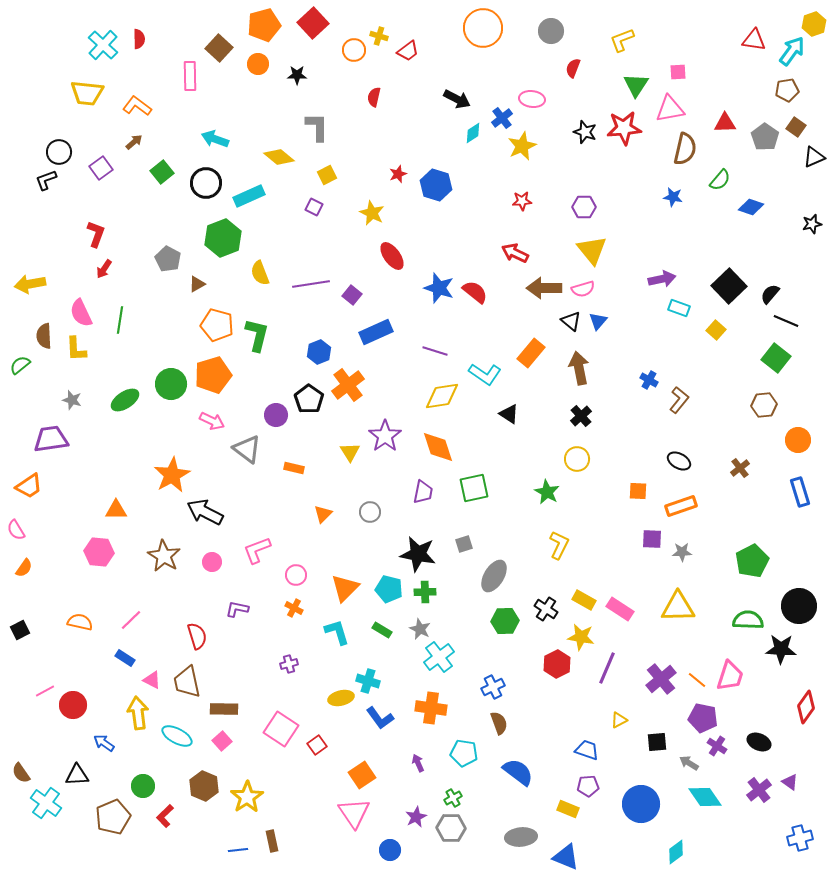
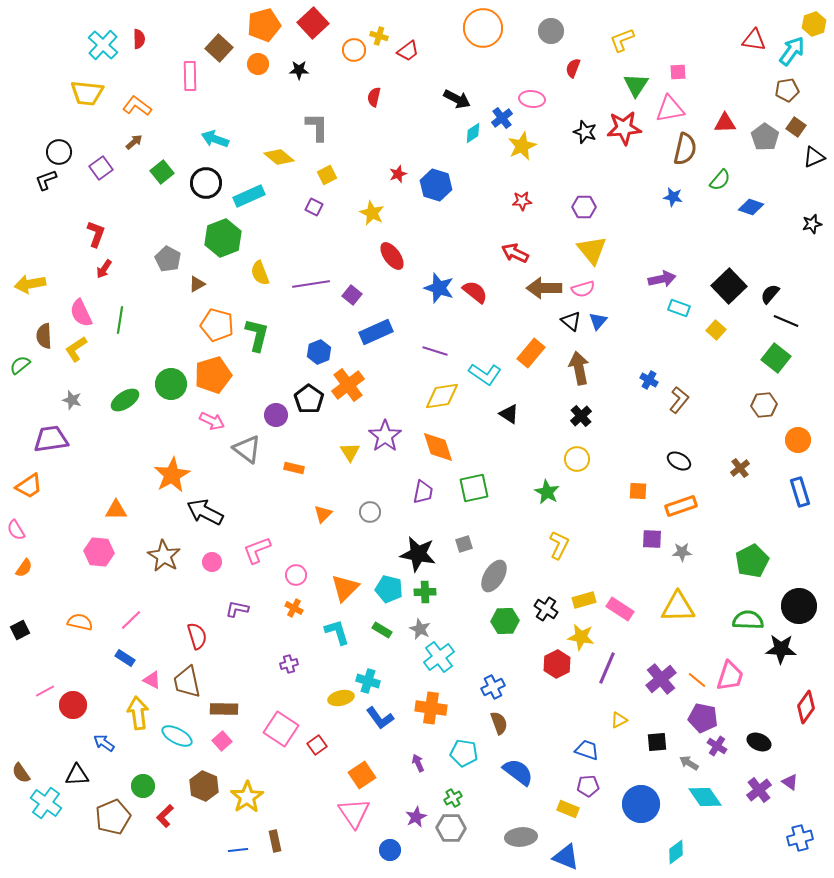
black star at (297, 75): moved 2 px right, 5 px up
yellow L-shape at (76, 349): rotated 60 degrees clockwise
yellow rectangle at (584, 600): rotated 45 degrees counterclockwise
brown rectangle at (272, 841): moved 3 px right
